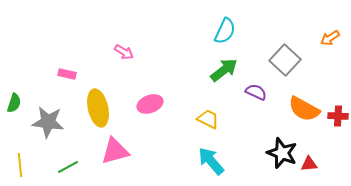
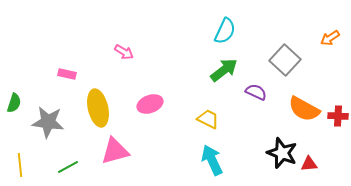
cyan arrow: moved 1 px right, 1 px up; rotated 16 degrees clockwise
